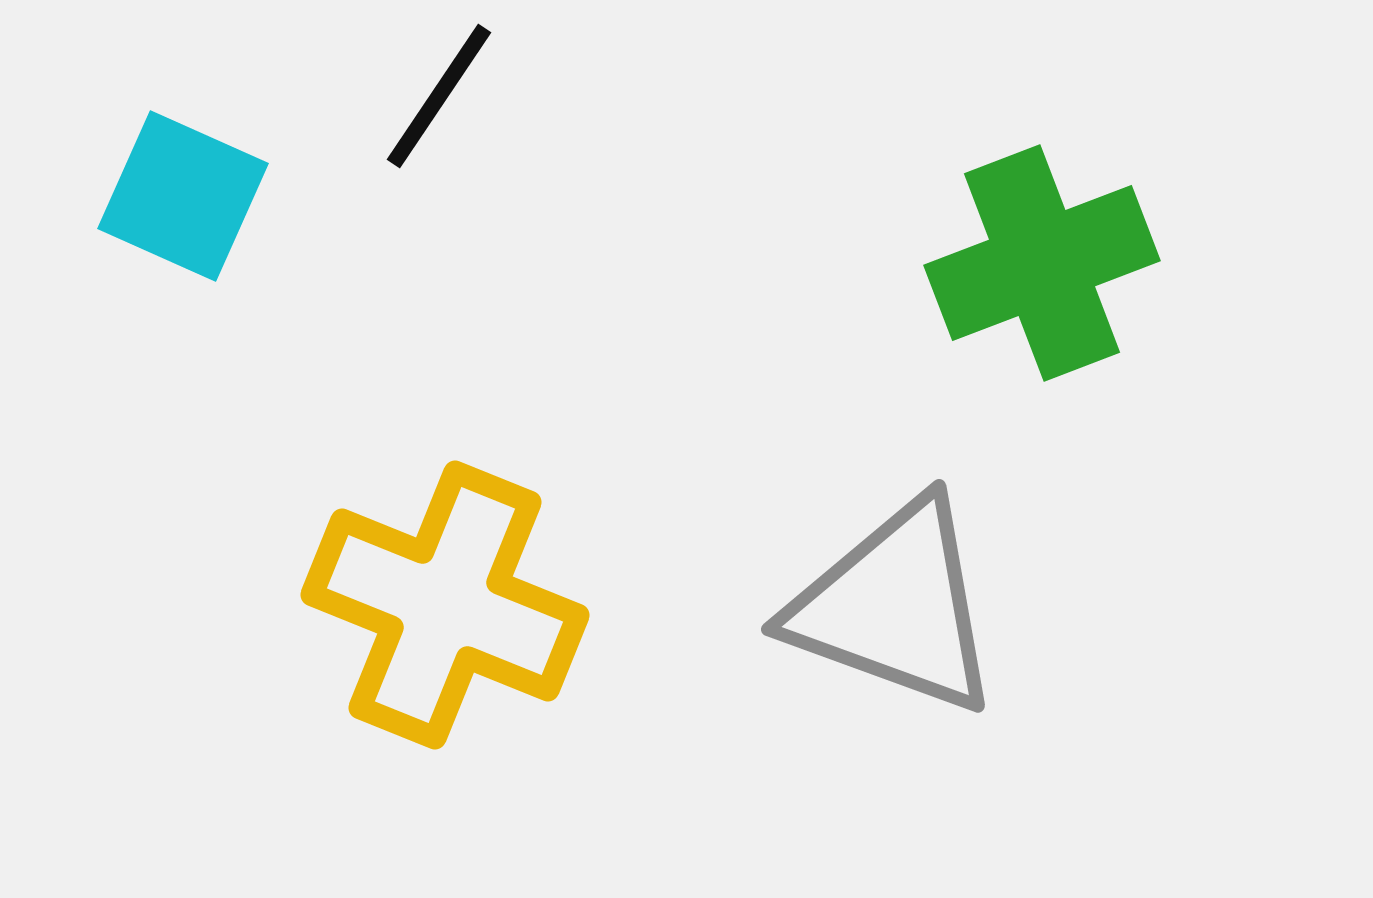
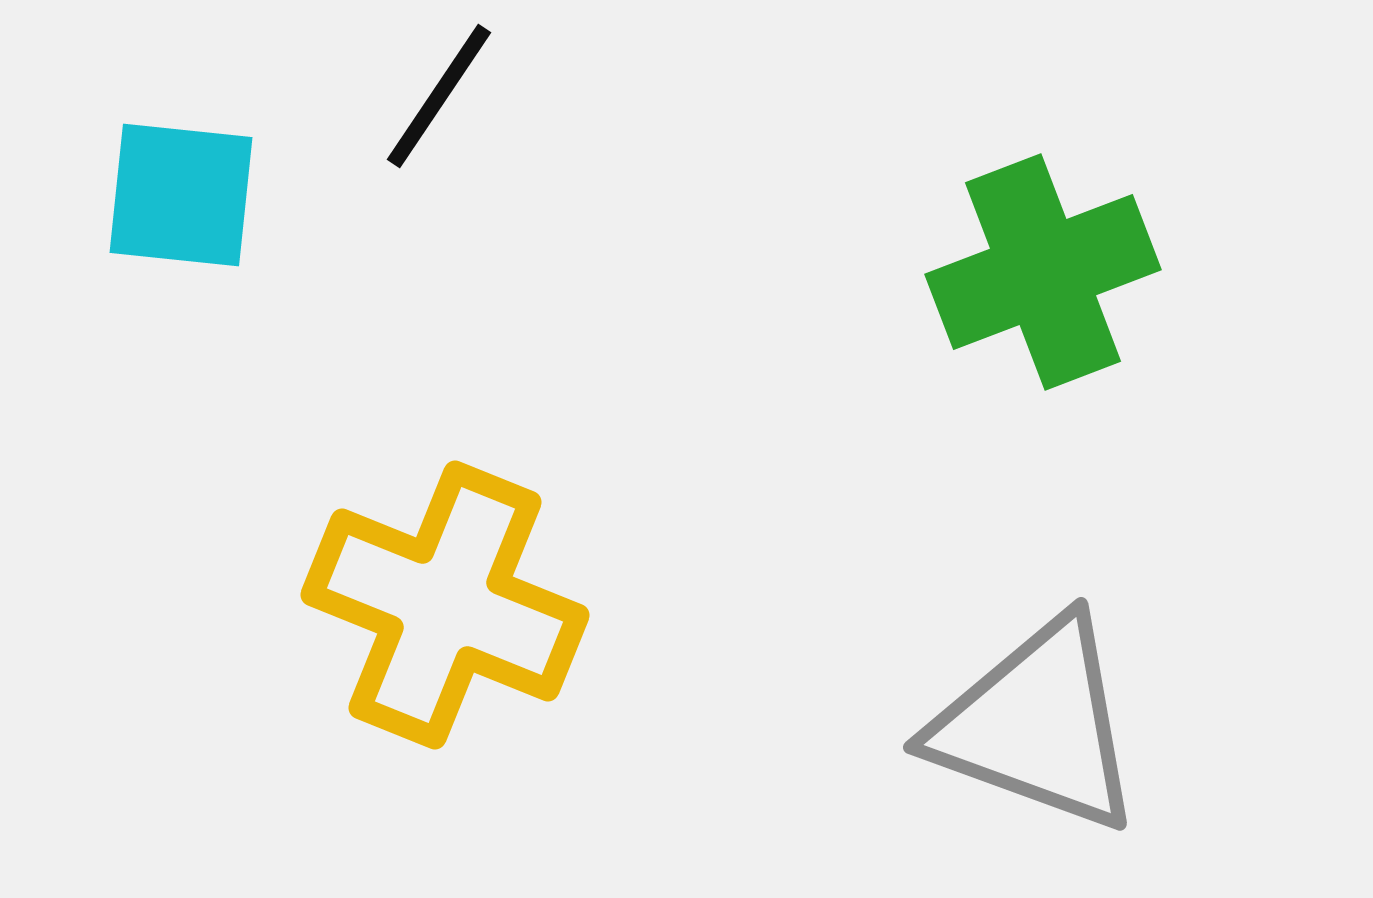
cyan square: moved 2 px left, 1 px up; rotated 18 degrees counterclockwise
green cross: moved 1 px right, 9 px down
gray triangle: moved 142 px right, 118 px down
